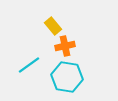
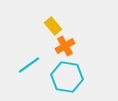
orange cross: rotated 18 degrees counterclockwise
